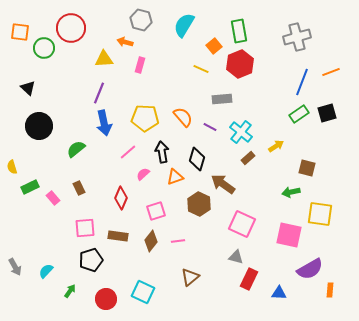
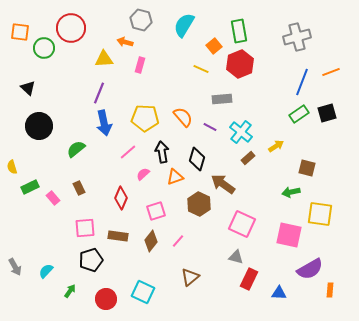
pink line at (178, 241): rotated 40 degrees counterclockwise
